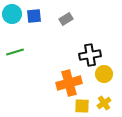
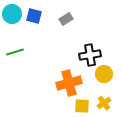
blue square: rotated 21 degrees clockwise
